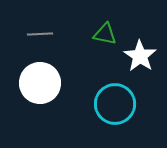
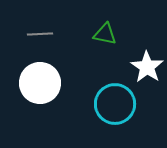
white star: moved 7 px right, 11 px down
